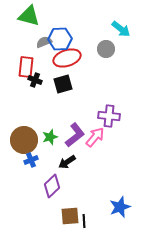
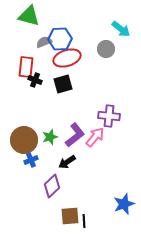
blue star: moved 4 px right, 3 px up
